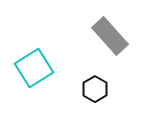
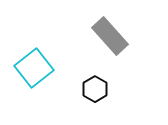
cyan square: rotated 6 degrees counterclockwise
